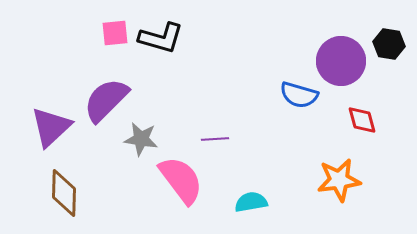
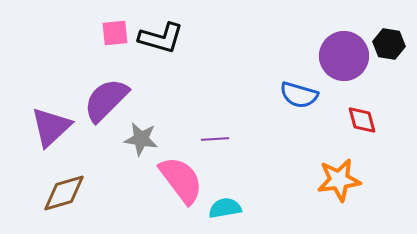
purple circle: moved 3 px right, 5 px up
brown diamond: rotated 72 degrees clockwise
cyan semicircle: moved 26 px left, 6 px down
